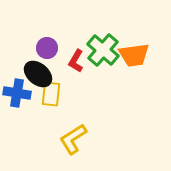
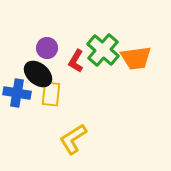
orange trapezoid: moved 2 px right, 3 px down
